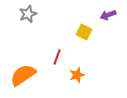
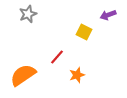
red line: rotated 21 degrees clockwise
